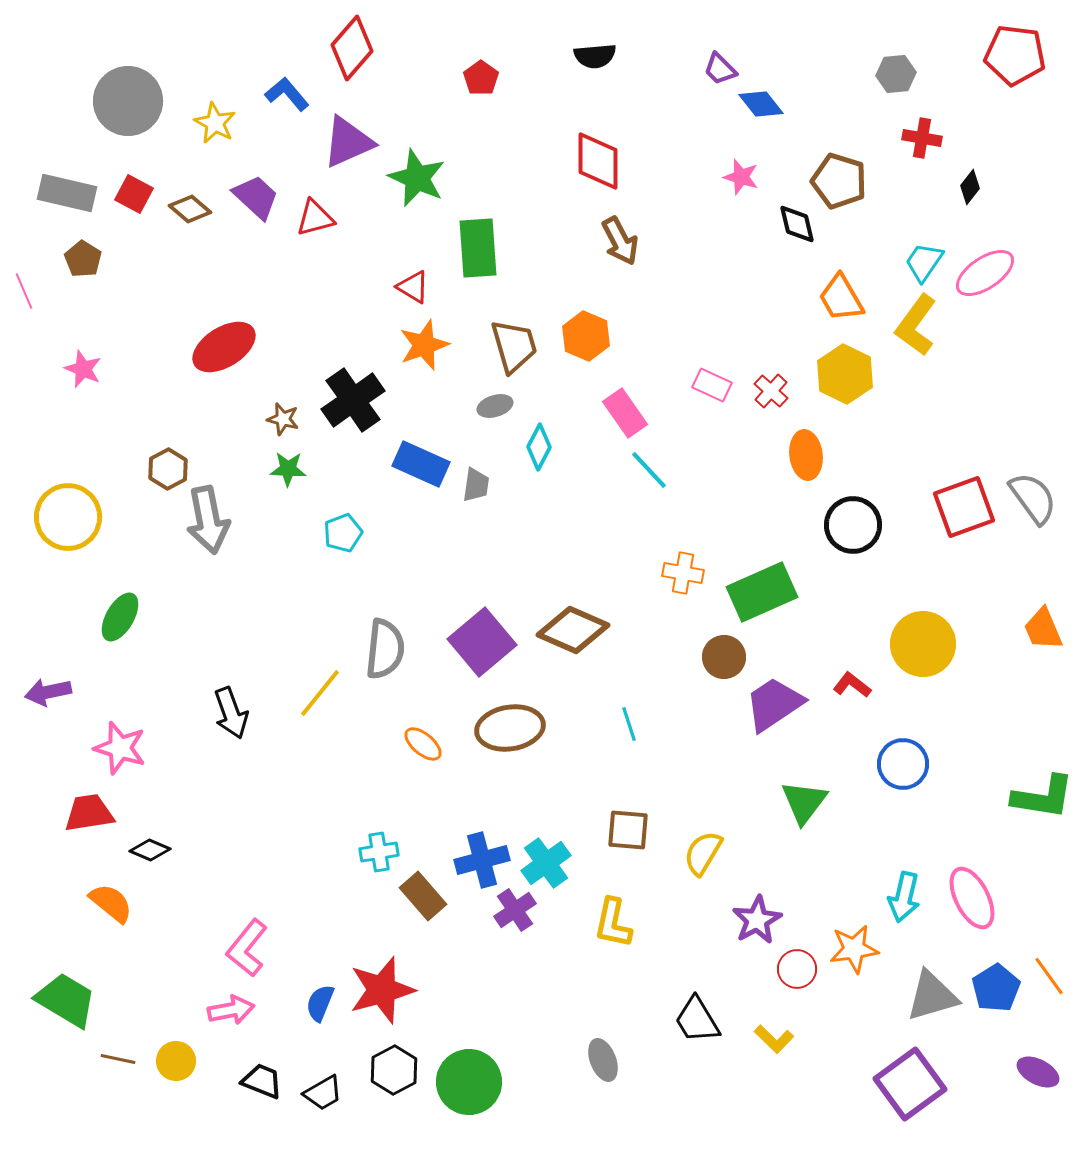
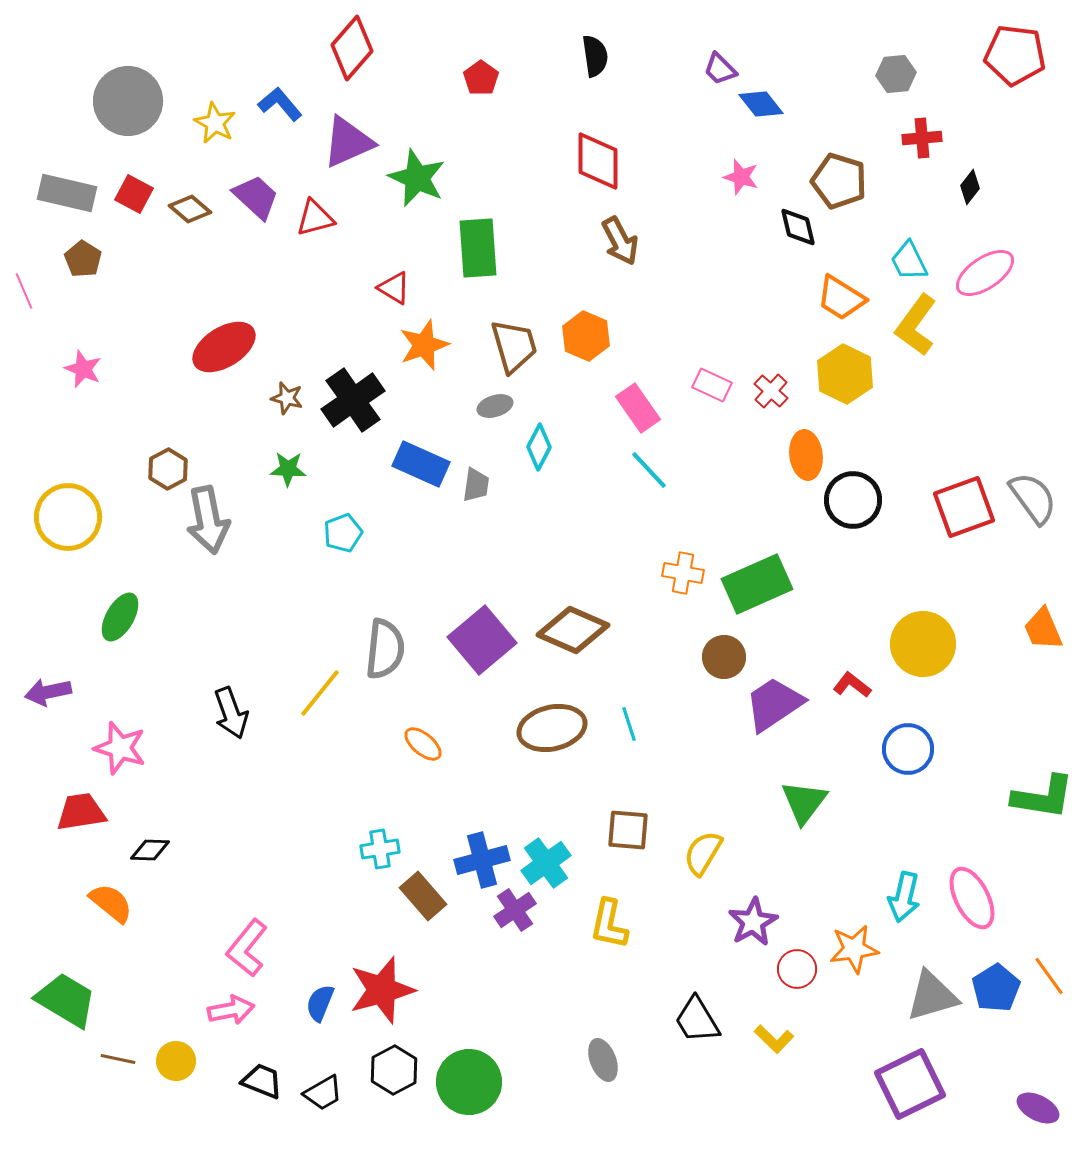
black semicircle at (595, 56): rotated 93 degrees counterclockwise
blue L-shape at (287, 94): moved 7 px left, 10 px down
red cross at (922, 138): rotated 15 degrees counterclockwise
black diamond at (797, 224): moved 1 px right, 3 px down
cyan trapezoid at (924, 262): moved 15 px left, 1 px up; rotated 60 degrees counterclockwise
red triangle at (413, 287): moved 19 px left, 1 px down
orange trapezoid at (841, 298): rotated 28 degrees counterclockwise
pink rectangle at (625, 413): moved 13 px right, 5 px up
brown star at (283, 419): moved 4 px right, 21 px up
black circle at (853, 525): moved 25 px up
green rectangle at (762, 592): moved 5 px left, 8 px up
purple square at (482, 642): moved 2 px up
brown ellipse at (510, 728): moved 42 px right; rotated 4 degrees counterclockwise
blue circle at (903, 764): moved 5 px right, 15 px up
red trapezoid at (89, 813): moved 8 px left, 1 px up
black diamond at (150, 850): rotated 21 degrees counterclockwise
cyan cross at (379, 852): moved 1 px right, 3 px up
purple star at (757, 920): moved 4 px left, 2 px down
yellow L-shape at (613, 923): moved 4 px left, 1 px down
purple ellipse at (1038, 1072): moved 36 px down
purple square at (910, 1084): rotated 10 degrees clockwise
